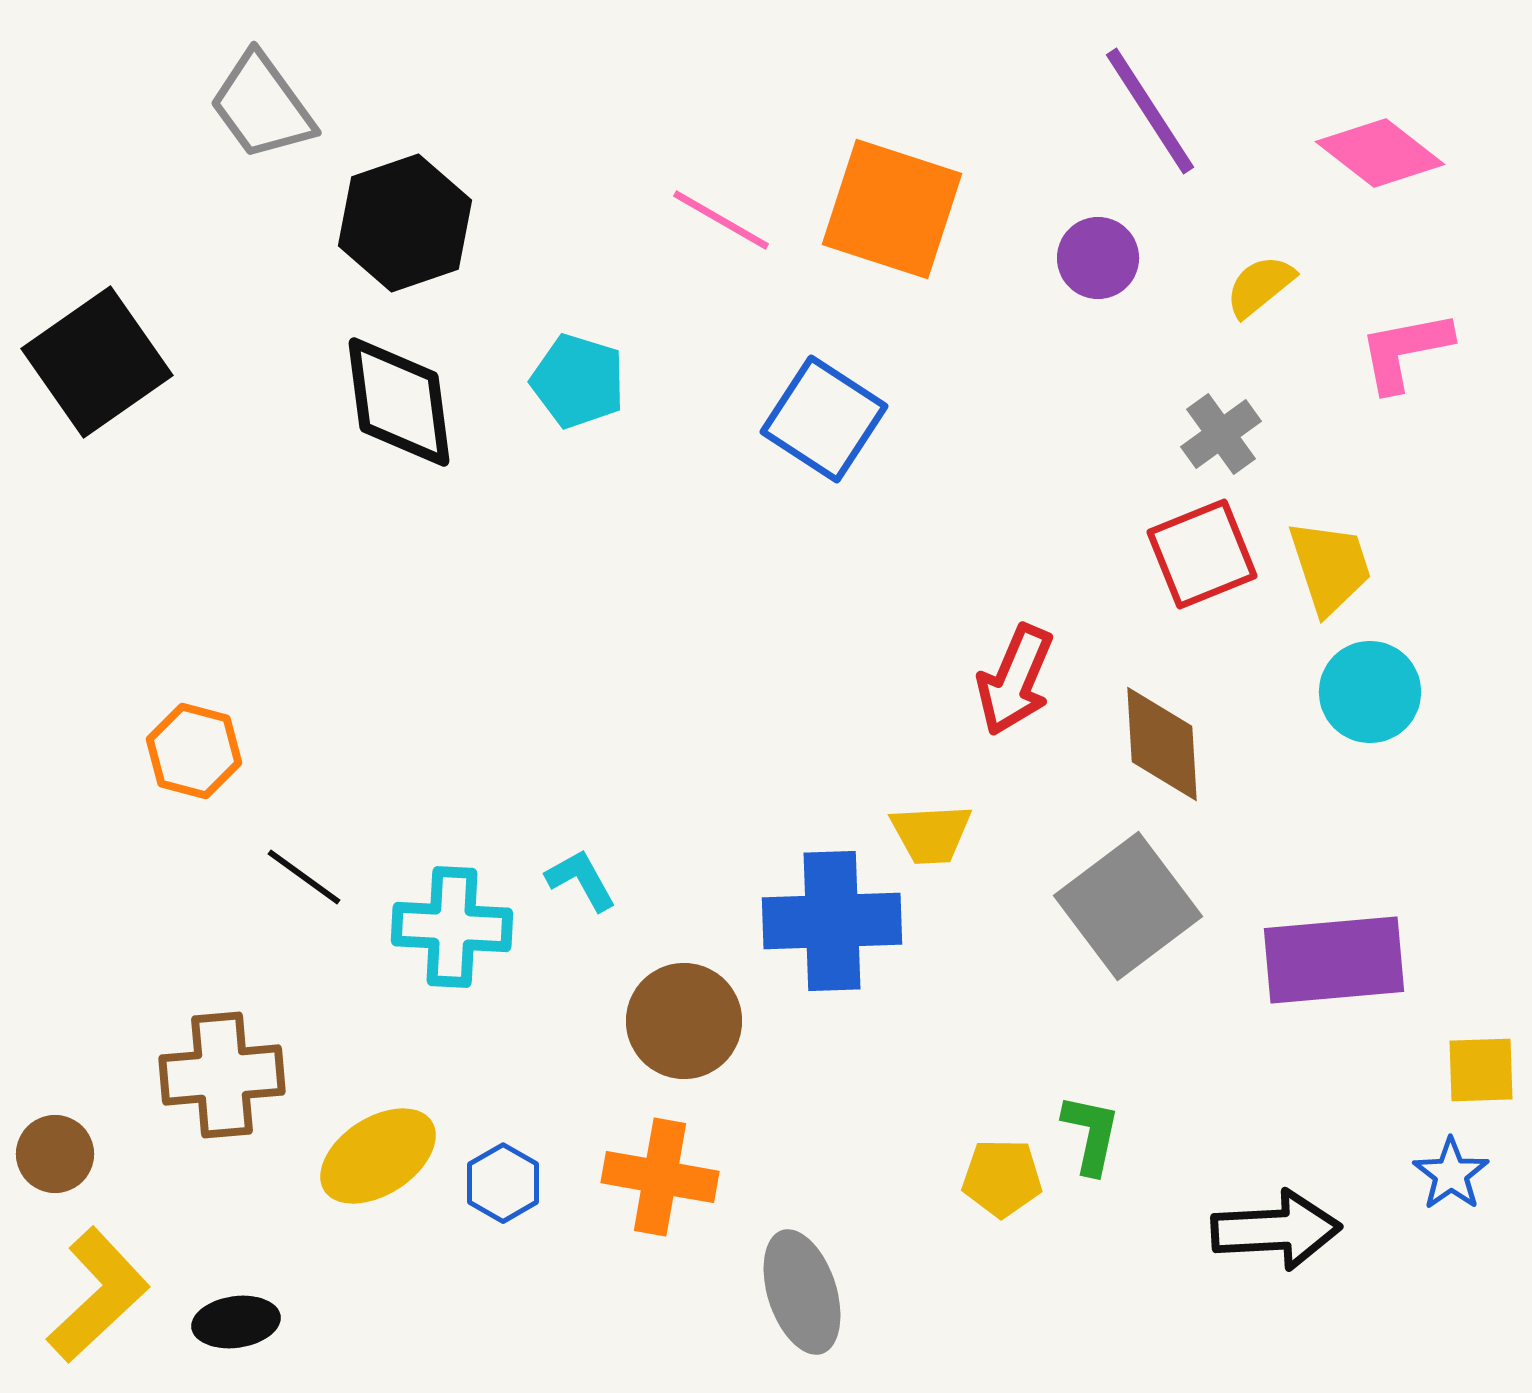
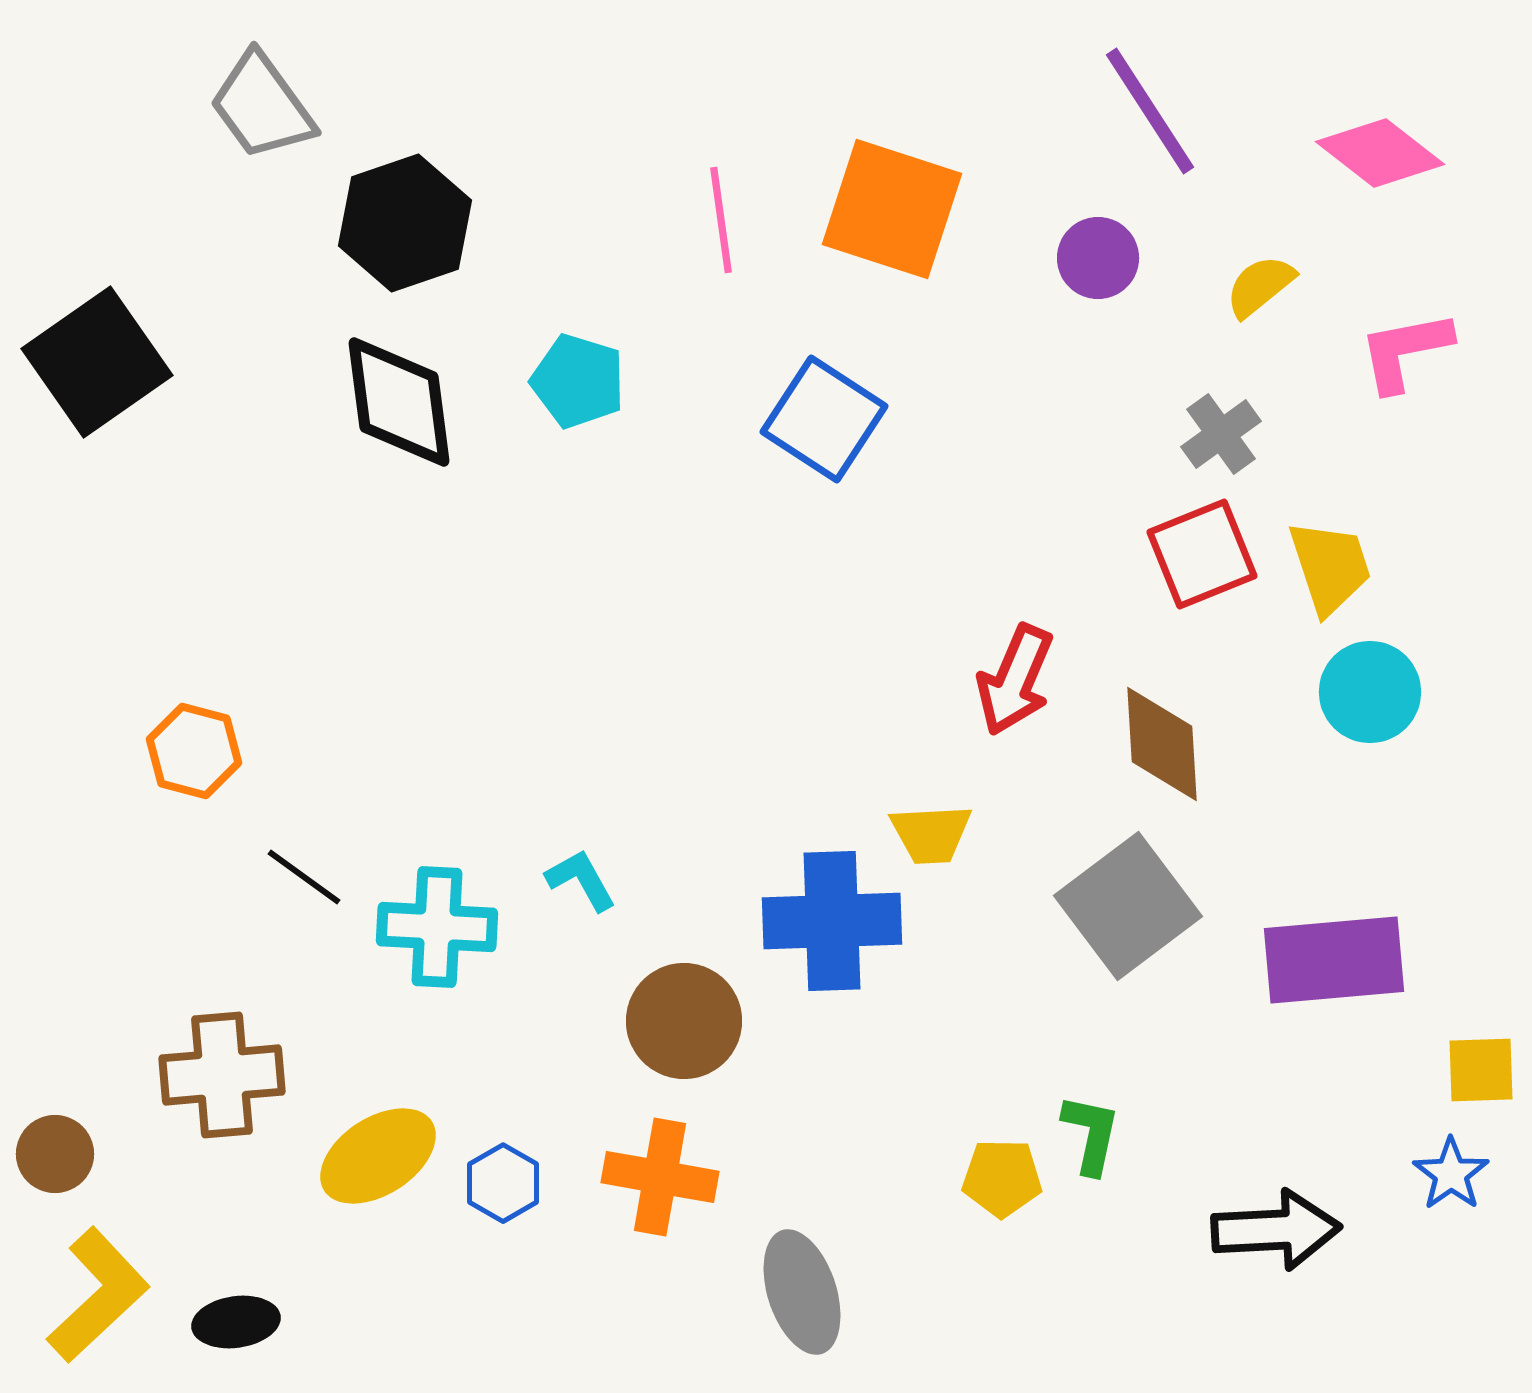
pink line at (721, 220): rotated 52 degrees clockwise
cyan cross at (452, 927): moved 15 px left
